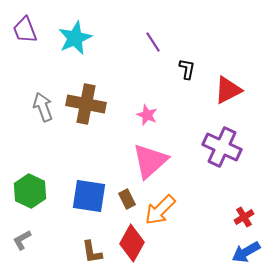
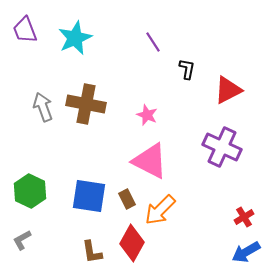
pink triangle: rotated 51 degrees counterclockwise
